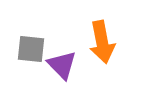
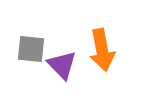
orange arrow: moved 8 px down
